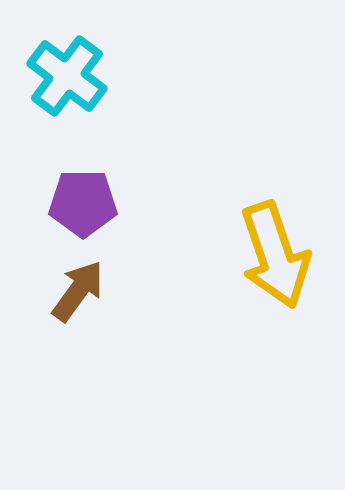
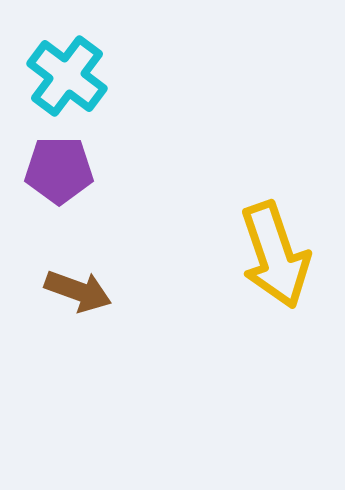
purple pentagon: moved 24 px left, 33 px up
brown arrow: rotated 74 degrees clockwise
